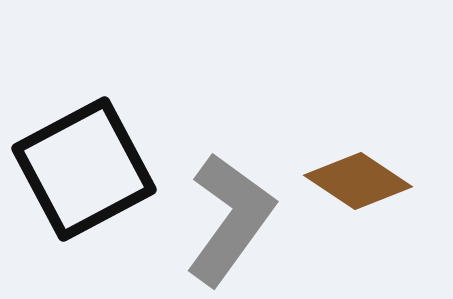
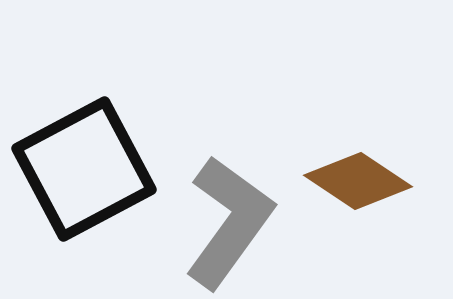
gray L-shape: moved 1 px left, 3 px down
